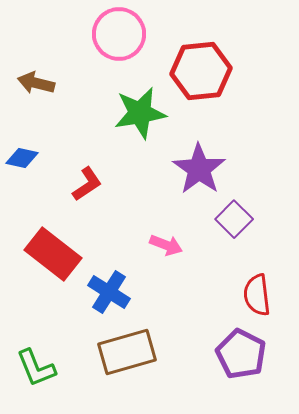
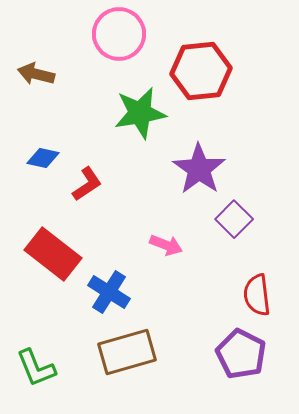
brown arrow: moved 9 px up
blue diamond: moved 21 px right
